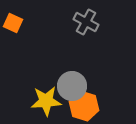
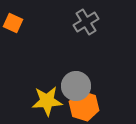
gray cross: rotated 30 degrees clockwise
gray circle: moved 4 px right
yellow star: moved 1 px right
